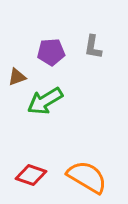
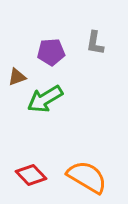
gray L-shape: moved 2 px right, 4 px up
green arrow: moved 2 px up
red diamond: rotated 28 degrees clockwise
